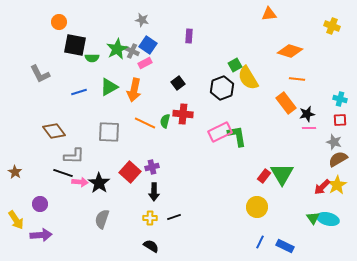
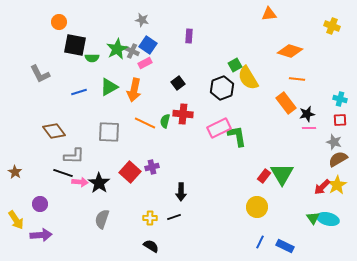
pink rectangle at (220, 132): moved 1 px left, 4 px up
black arrow at (154, 192): moved 27 px right
